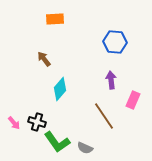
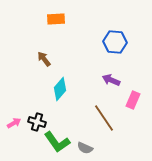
orange rectangle: moved 1 px right
purple arrow: rotated 60 degrees counterclockwise
brown line: moved 2 px down
pink arrow: rotated 80 degrees counterclockwise
